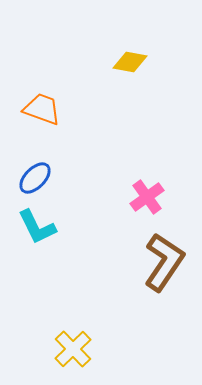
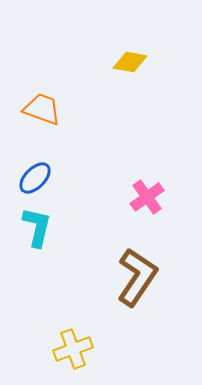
cyan L-shape: rotated 141 degrees counterclockwise
brown L-shape: moved 27 px left, 15 px down
yellow cross: rotated 24 degrees clockwise
